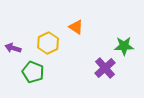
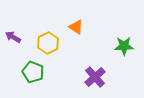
purple arrow: moved 11 px up; rotated 14 degrees clockwise
purple cross: moved 10 px left, 9 px down
